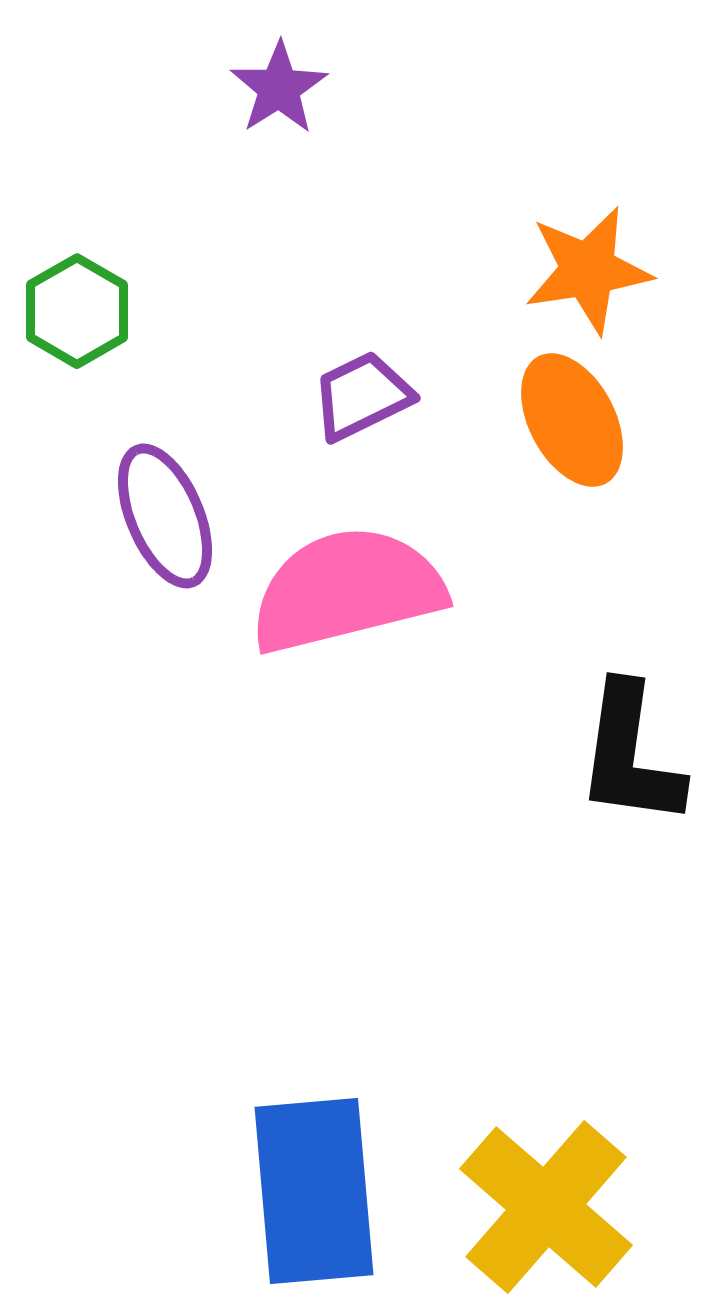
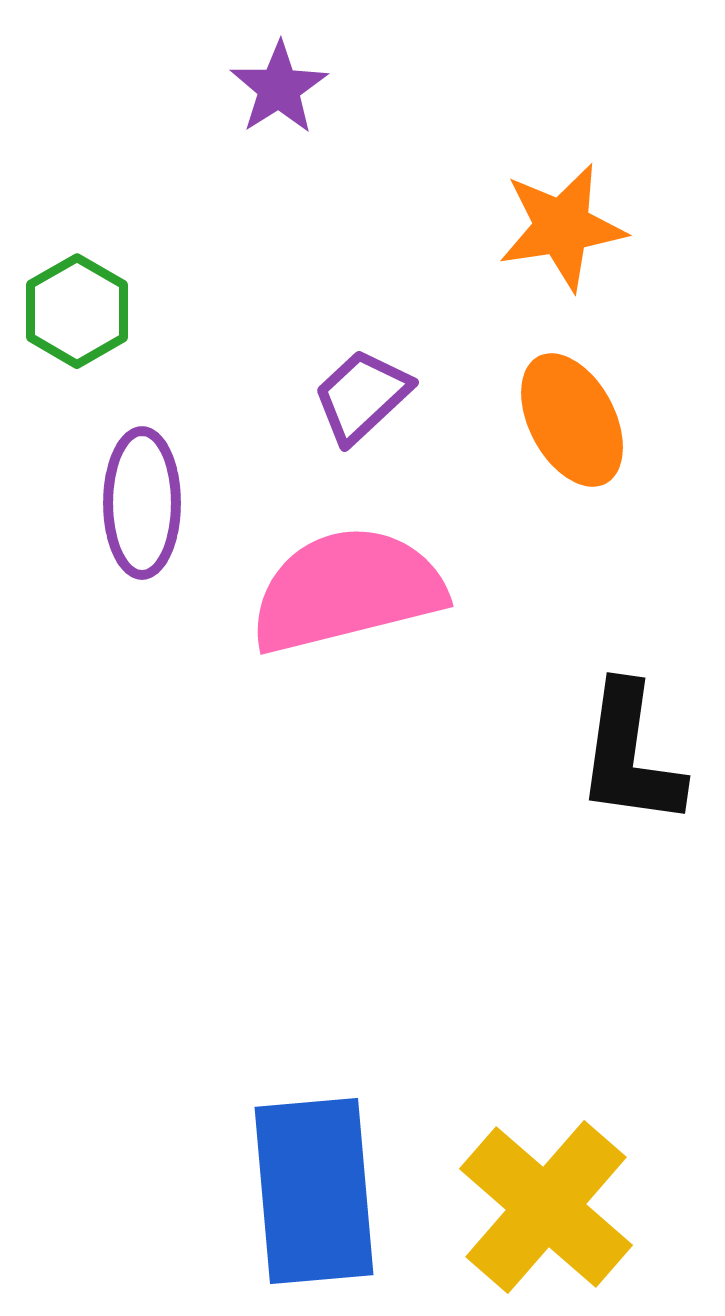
orange star: moved 26 px left, 43 px up
purple trapezoid: rotated 17 degrees counterclockwise
purple ellipse: moved 23 px left, 13 px up; rotated 23 degrees clockwise
